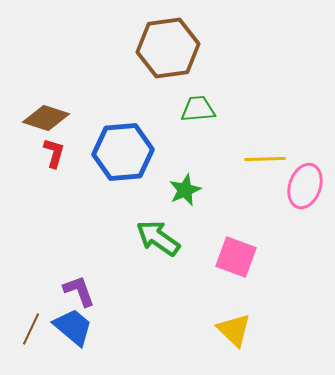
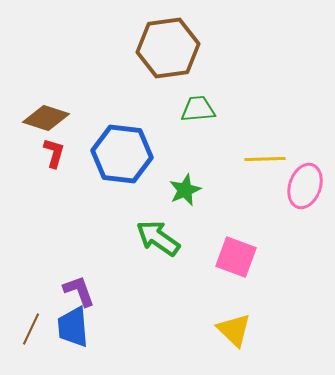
blue hexagon: moved 1 px left, 2 px down; rotated 12 degrees clockwise
blue trapezoid: rotated 135 degrees counterclockwise
